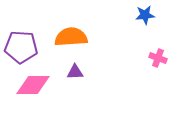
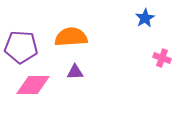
blue star: moved 3 px down; rotated 24 degrees counterclockwise
pink cross: moved 4 px right
